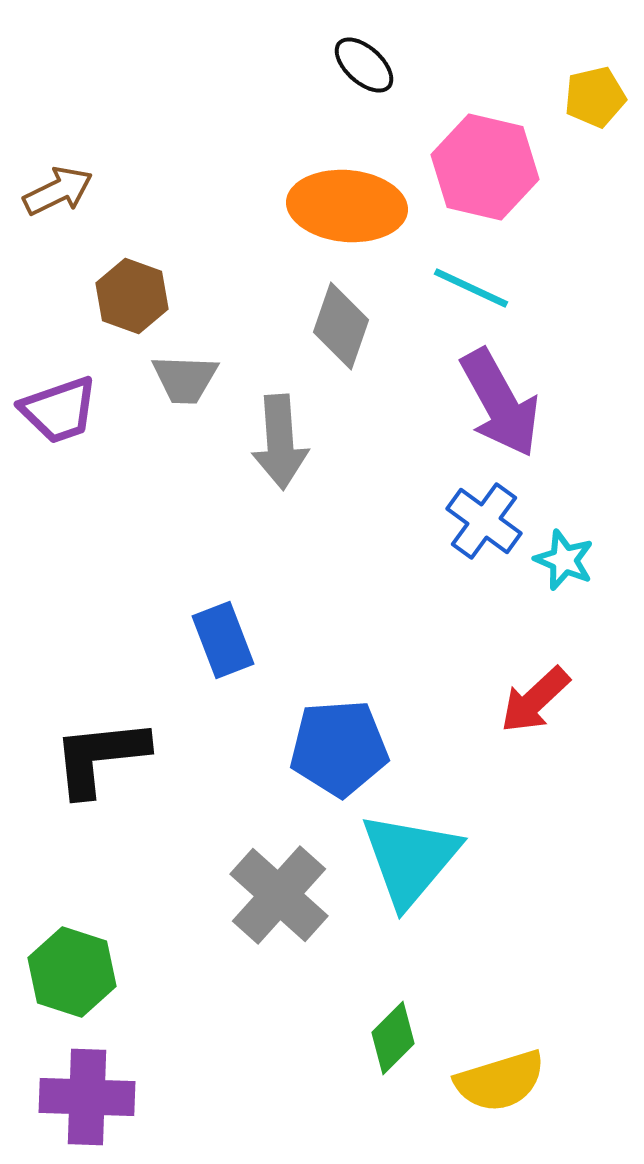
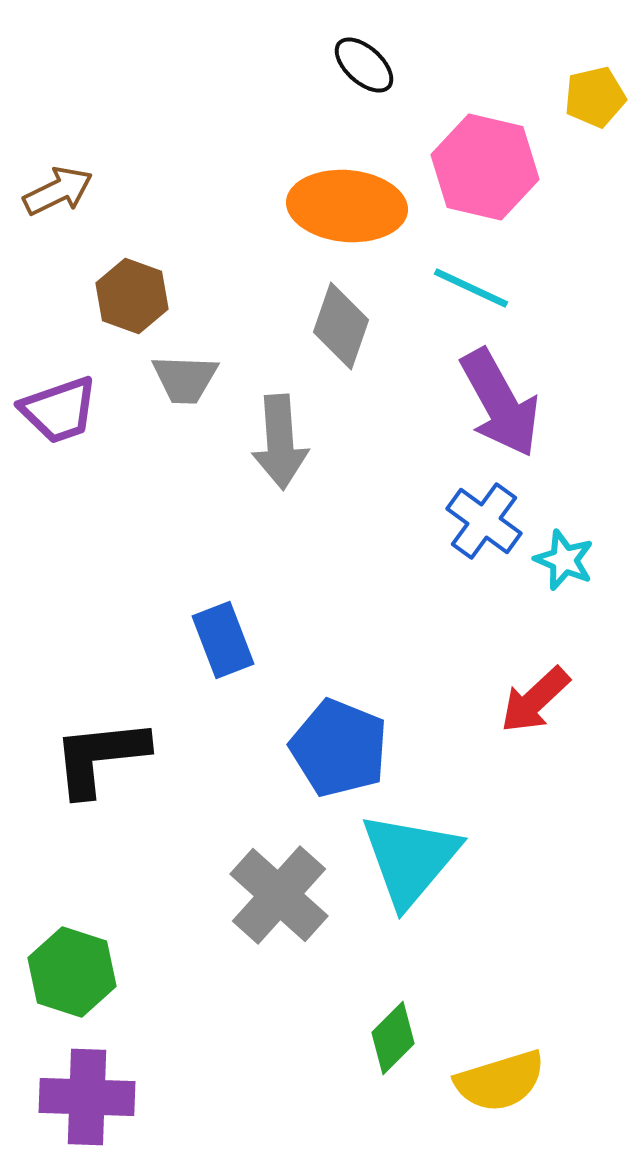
blue pentagon: rotated 26 degrees clockwise
